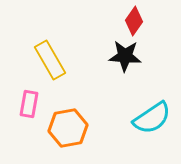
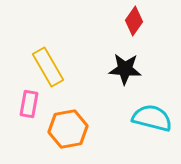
black star: moved 13 px down
yellow rectangle: moved 2 px left, 7 px down
cyan semicircle: rotated 132 degrees counterclockwise
orange hexagon: moved 1 px down
